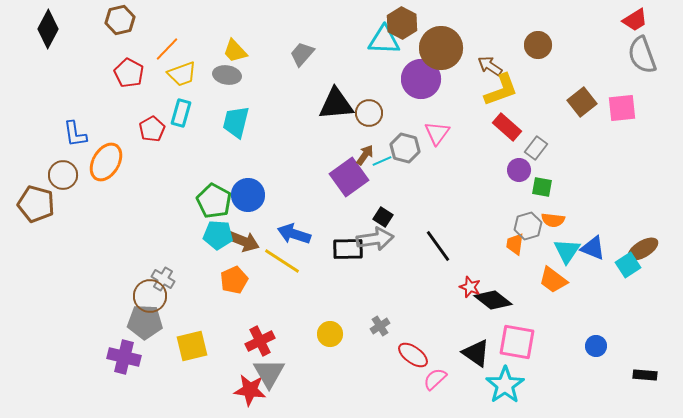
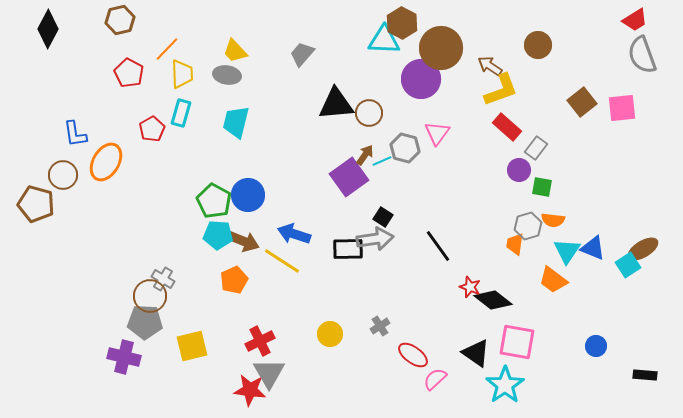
yellow trapezoid at (182, 74): rotated 72 degrees counterclockwise
